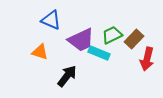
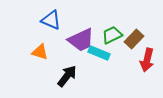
red arrow: moved 1 px down
